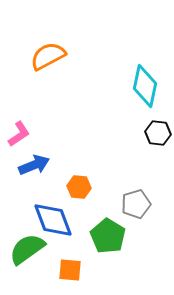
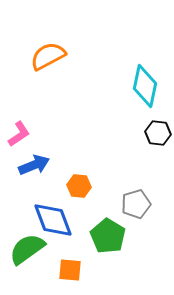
orange hexagon: moved 1 px up
